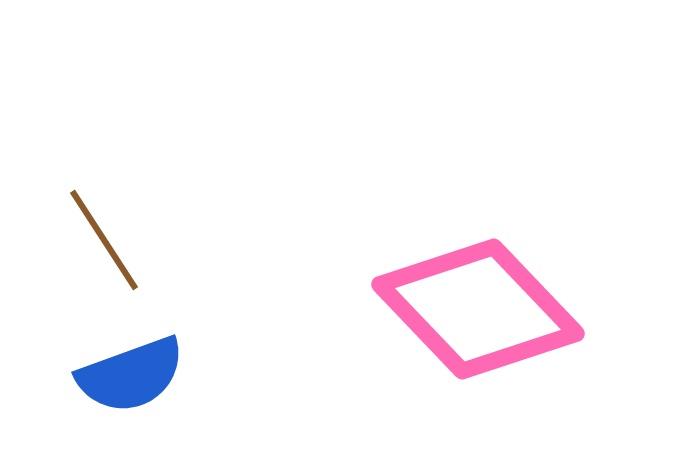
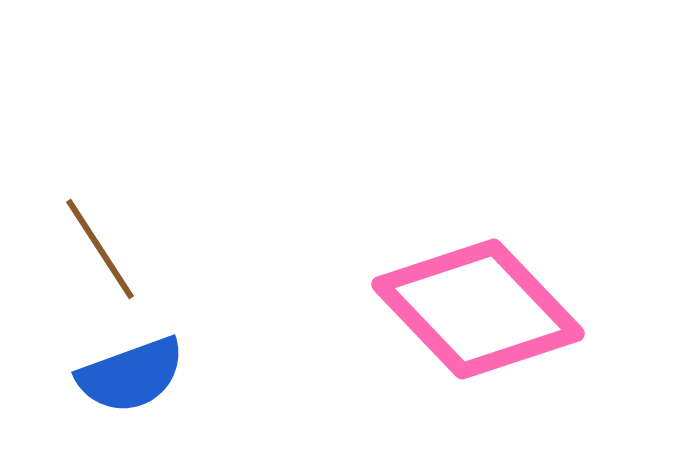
brown line: moved 4 px left, 9 px down
